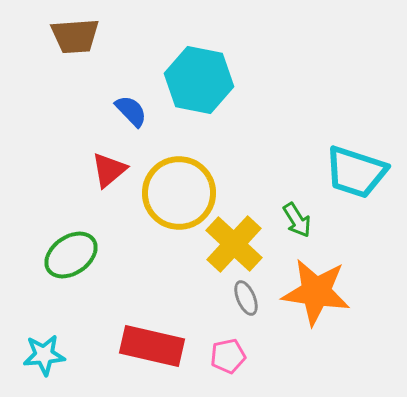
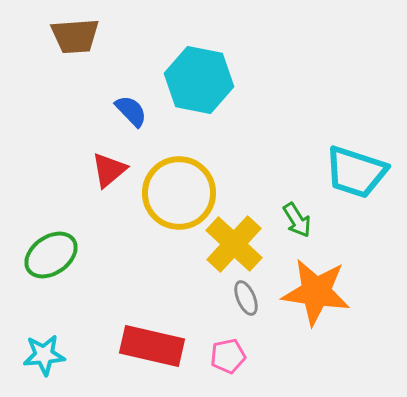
green ellipse: moved 20 px left
